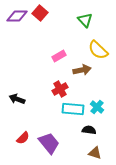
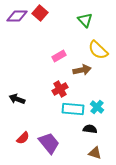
black semicircle: moved 1 px right, 1 px up
